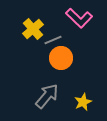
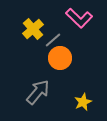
gray line: rotated 18 degrees counterclockwise
orange circle: moved 1 px left
gray arrow: moved 9 px left, 4 px up
